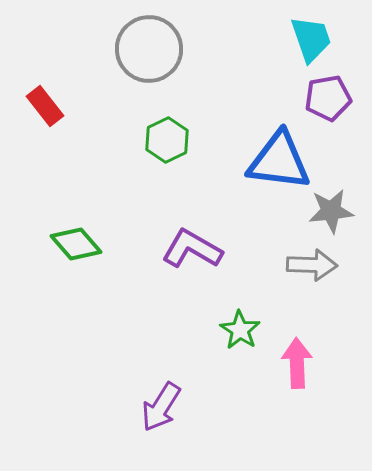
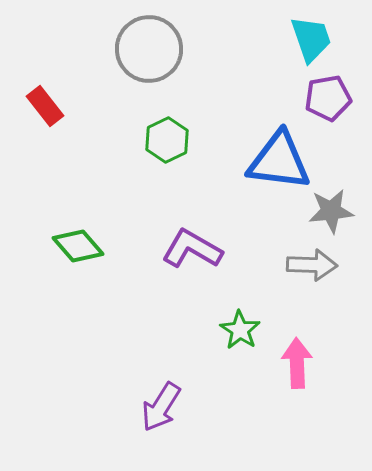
green diamond: moved 2 px right, 2 px down
